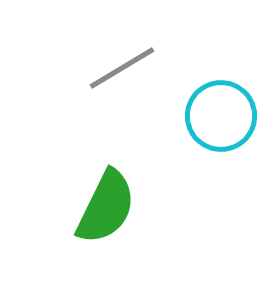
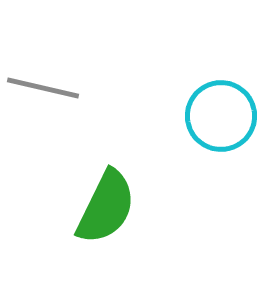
gray line: moved 79 px left, 20 px down; rotated 44 degrees clockwise
